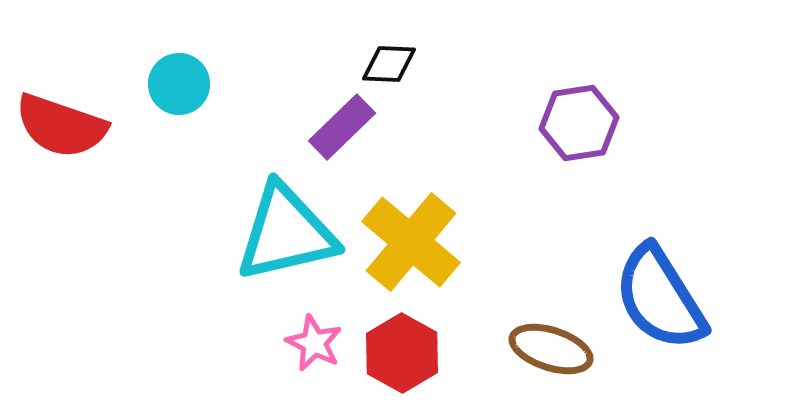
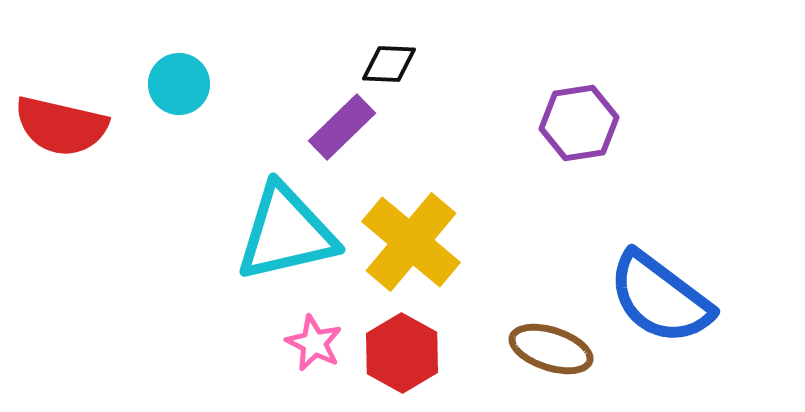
red semicircle: rotated 6 degrees counterclockwise
blue semicircle: rotated 21 degrees counterclockwise
